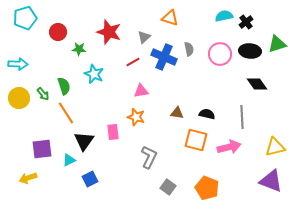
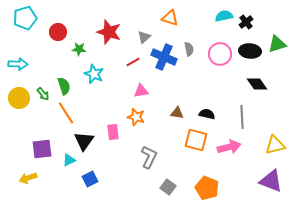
yellow triangle: moved 2 px up
